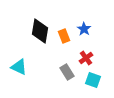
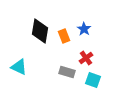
gray rectangle: rotated 42 degrees counterclockwise
